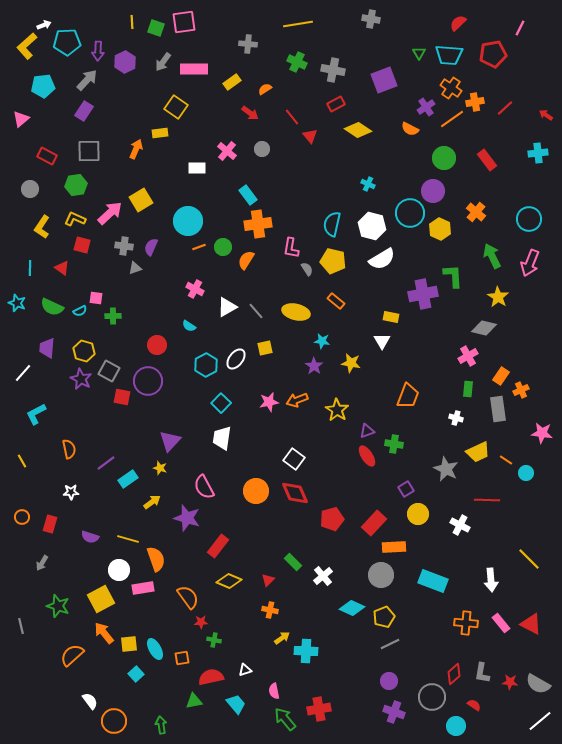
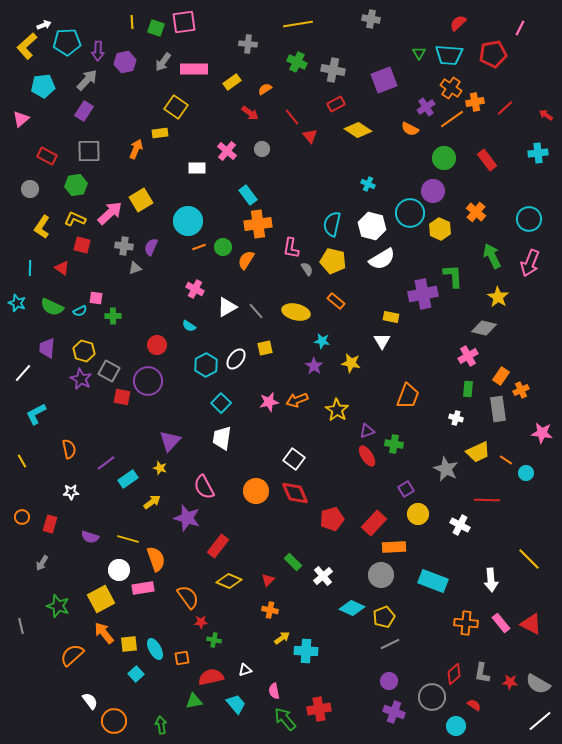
purple hexagon at (125, 62): rotated 15 degrees clockwise
